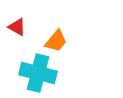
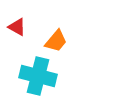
cyan cross: moved 3 px down
